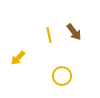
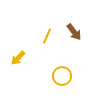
yellow line: moved 2 px left, 1 px down; rotated 35 degrees clockwise
